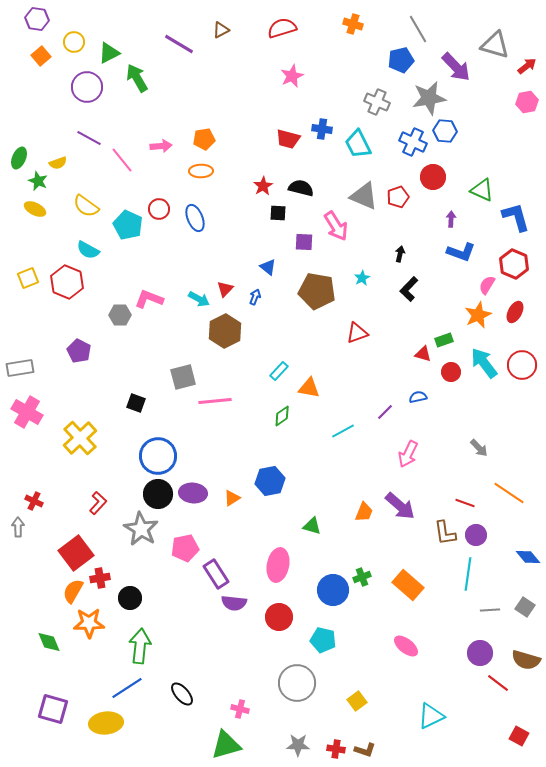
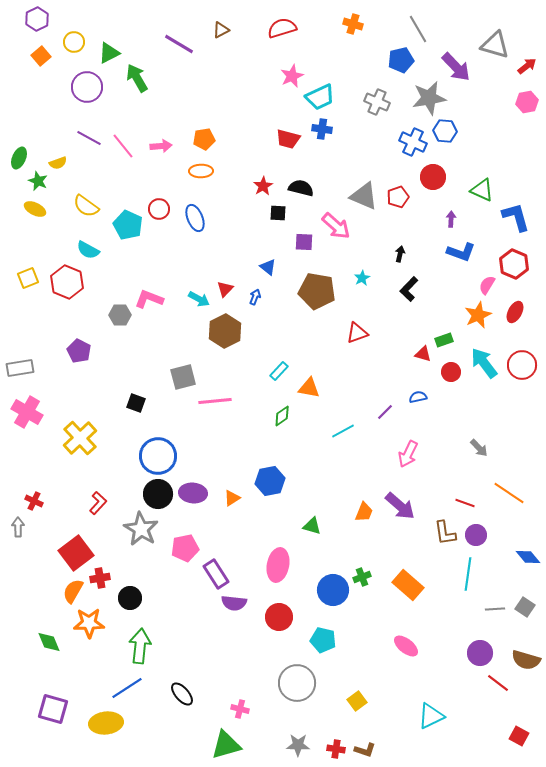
purple hexagon at (37, 19): rotated 25 degrees clockwise
cyan trapezoid at (358, 144): moved 38 px left, 47 px up; rotated 88 degrees counterclockwise
pink line at (122, 160): moved 1 px right, 14 px up
pink arrow at (336, 226): rotated 16 degrees counterclockwise
gray line at (490, 610): moved 5 px right, 1 px up
